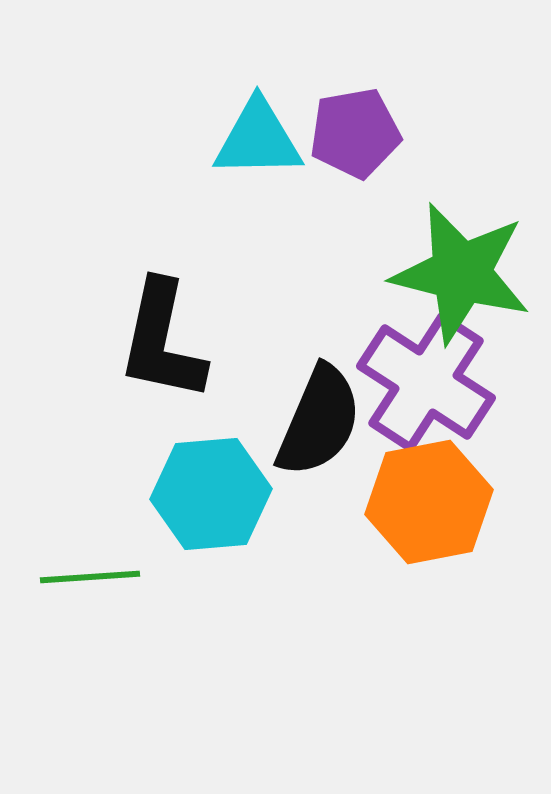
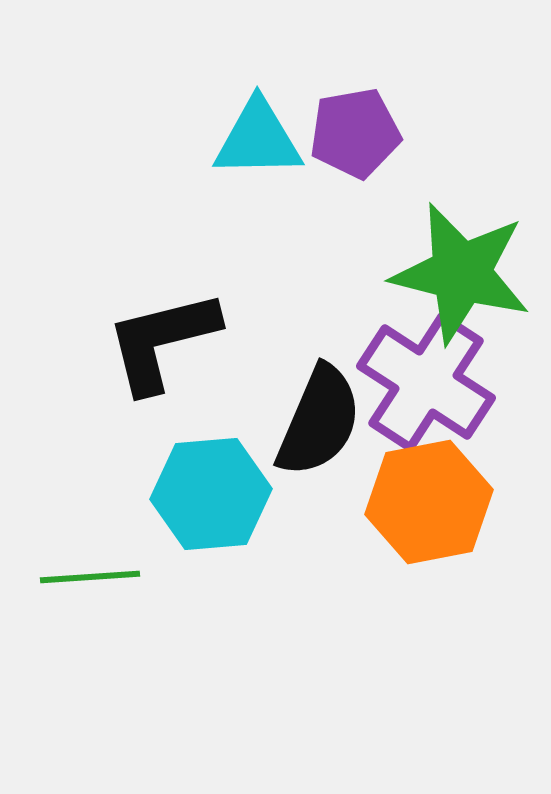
black L-shape: rotated 64 degrees clockwise
